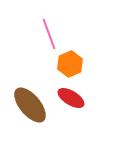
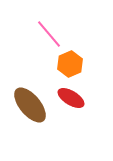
pink line: rotated 20 degrees counterclockwise
